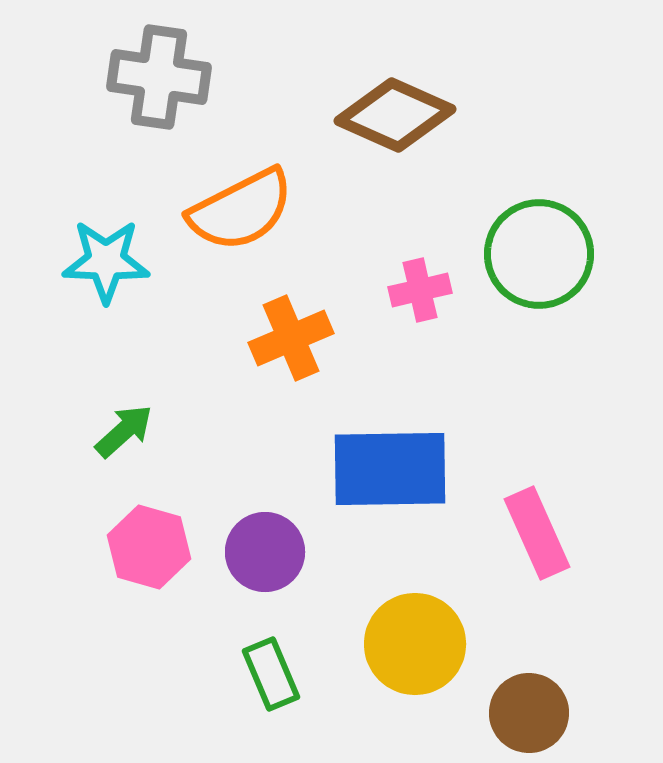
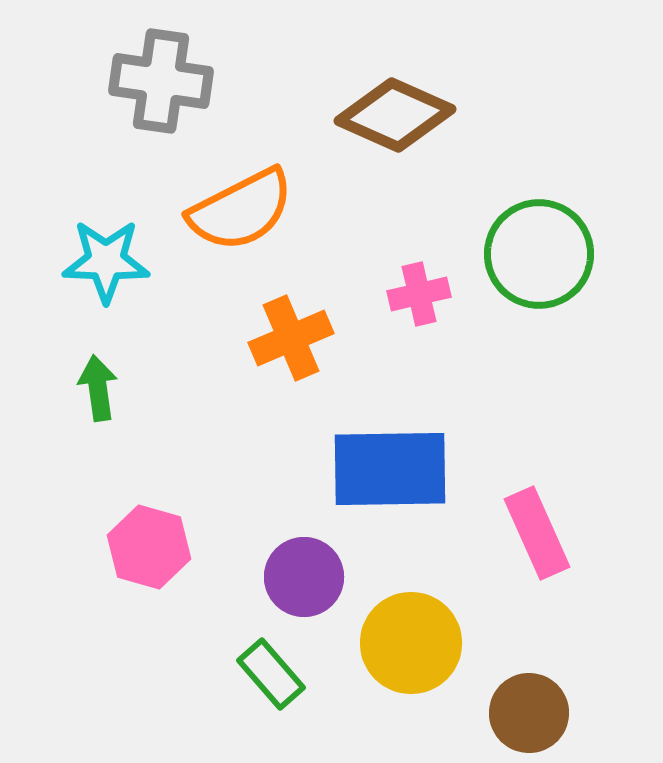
gray cross: moved 2 px right, 4 px down
pink cross: moved 1 px left, 4 px down
green arrow: moved 26 px left, 43 px up; rotated 56 degrees counterclockwise
purple circle: moved 39 px right, 25 px down
yellow circle: moved 4 px left, 1 px up
green rectangle: rotated 18 degrees counterclockwise
